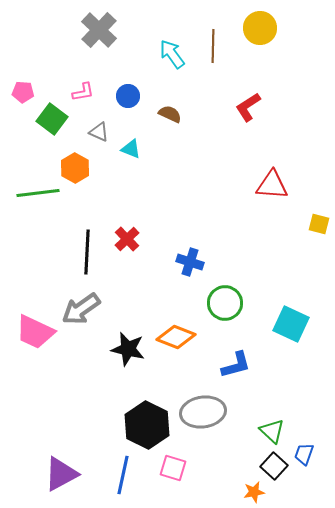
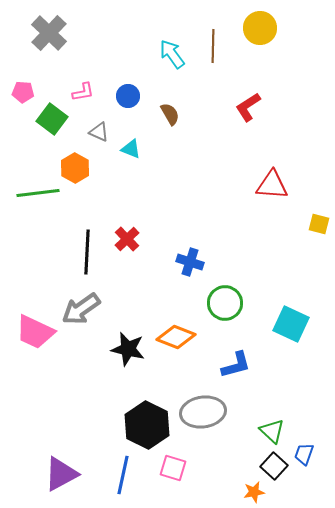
gray cross: moved 50 px left, 3 px down
brown semicircle: rotated 35 degrees clockwise
